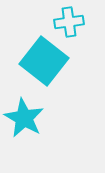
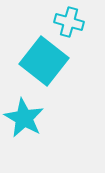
cyan cross: rotated 24 degrees clockwise
